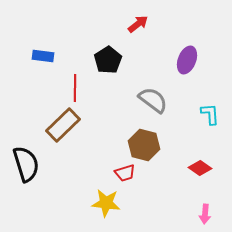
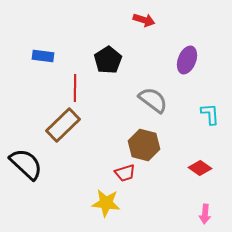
red arrow: moved 6 px right, 4 px up; rotated 55 degrees clockwise
black semicircle: rotated 30 degrees counterclockwise
